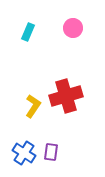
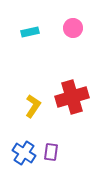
cyan rectangle: moved 2 px right; rotated 54 degrees clockwise
red cross: moved 6 px right, 1 px down
